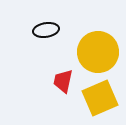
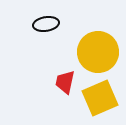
black ellipse: moved 6 px up
red trapezoid: moved 2 px right, 1 px down
